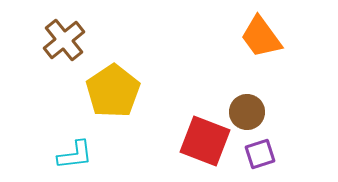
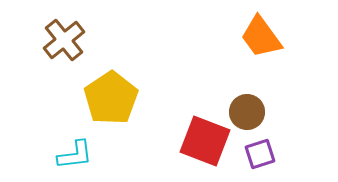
yellow pentagon: moved 2 px left, 7 px down
